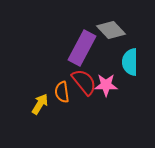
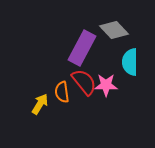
gray diamond: moved 3 px right
